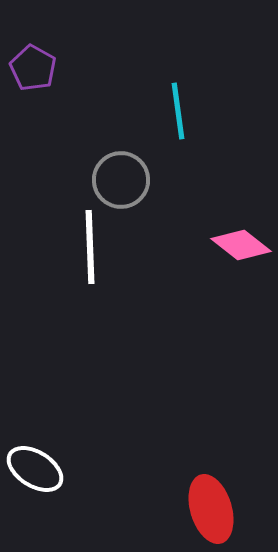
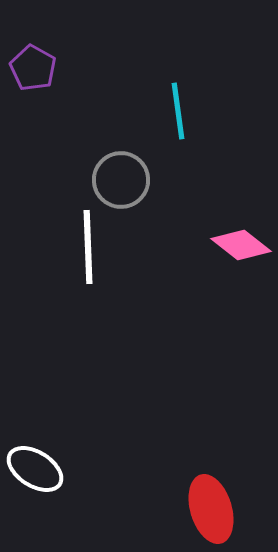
white line: moved 2 px left
